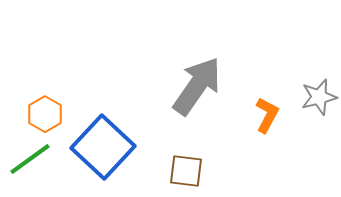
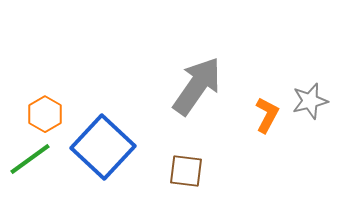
gray star: moved 9 px left, 4 px down
